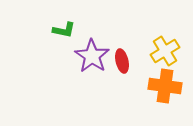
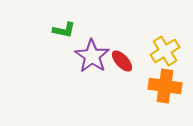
red ellipse: rotated 30 degrees counterclockwise
